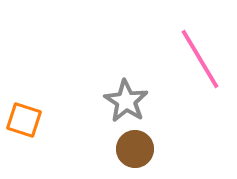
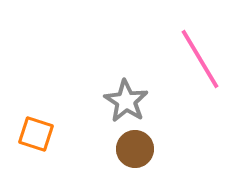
orange square: moved 12 px right, 14 px down
